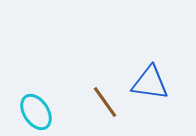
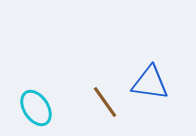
cyan ellipse: moved 4 px up
